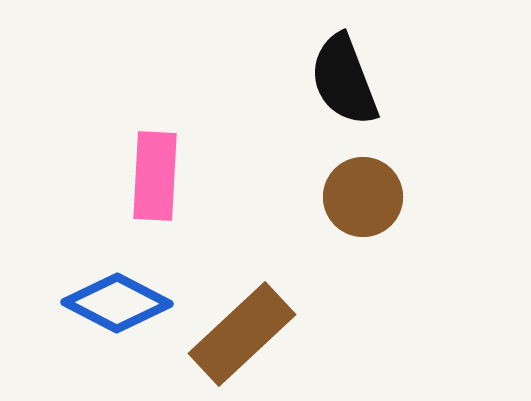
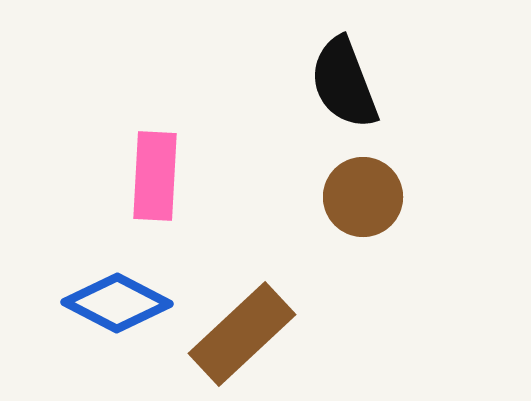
black semicircle: moved 3 px down
